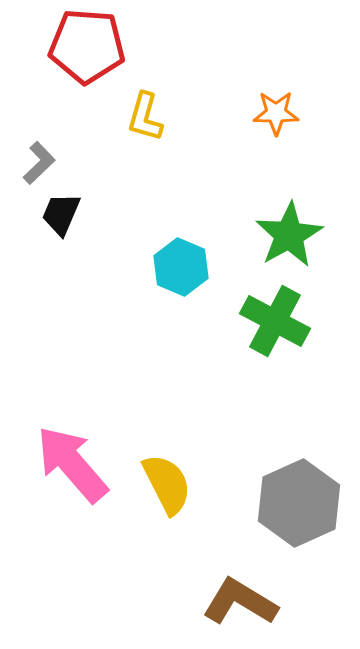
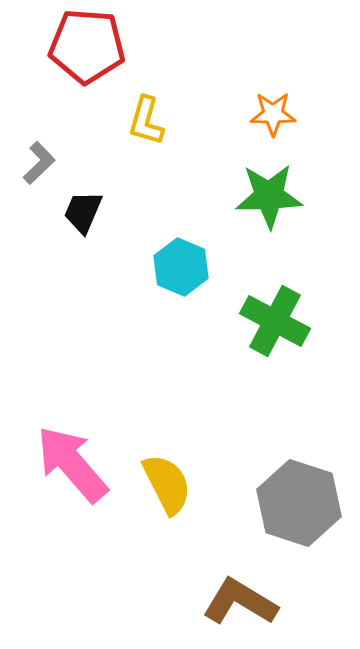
orange star: moved 3 px left, 1 px down
yellow L-shape: moved 1 px right, 4 px down
black trapezoid: moved 22 px right, 2 px up
green star: moved 20 px left, 39 px up; rotated 28 degrees clockwise
gray hexagon: rotated 18 degrees counterclockwise
